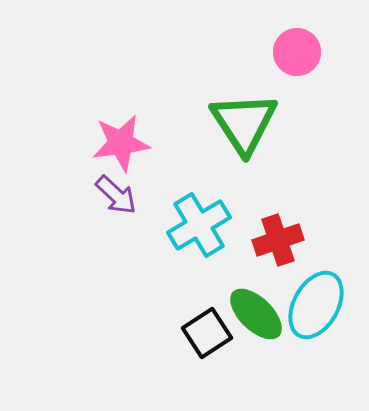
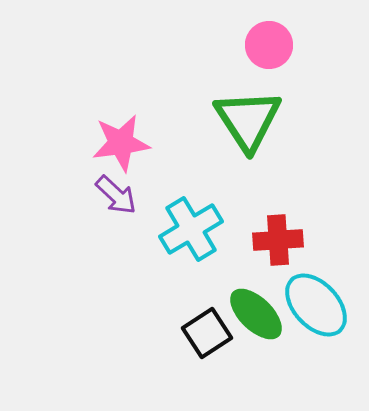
pink circle: moved 28 px left, 7 px up
green triangle: moved 4 px right, 3 px up
cyan cross: moved 8 px left, 4 px down
red cross: rotated 15 degrees clockwise
cyan ellipse: rotated 72 degrees counterclockwise
